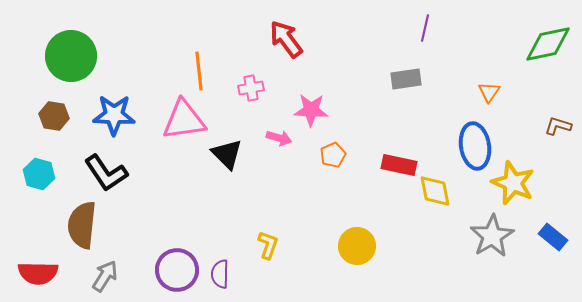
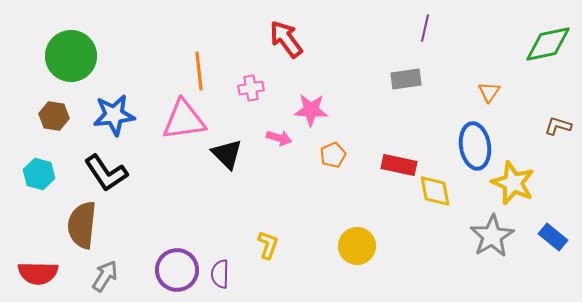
blue star: rotated 9 degrees counterclockwise
